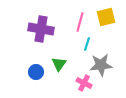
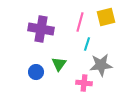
pink cross: rotated 21 degrees counterclockwise
